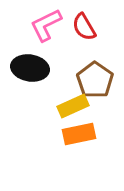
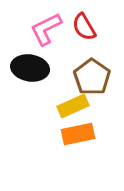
pink L-shape: moved 4 px down
brown pentagon: moved 3 px left, 3 px up
orange rectangle: moved 1 px left
